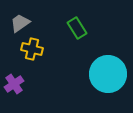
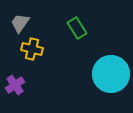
gray trapezoid: rotated 20 degrees counterclockwise
cyan circle: moved 3 px right
purple cross: moved 1 px right, 1 px down
